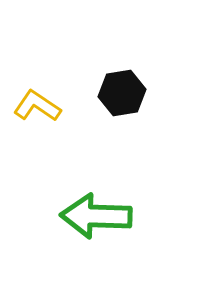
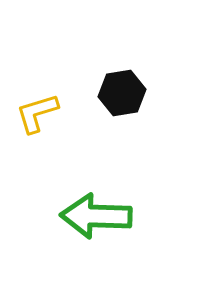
yellow L-shape: moved 7 px down; rotated 51 degrees counterclockwise
